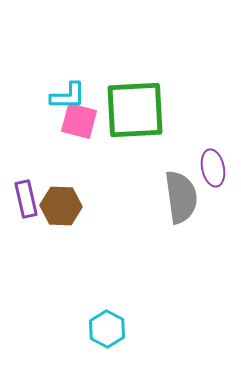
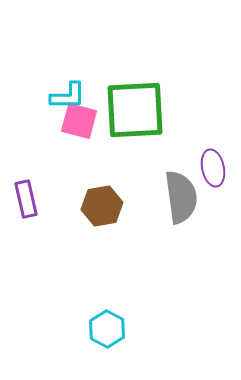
brown hexagon: moved 41 px right; rotated 12 degrees counterclockwise
